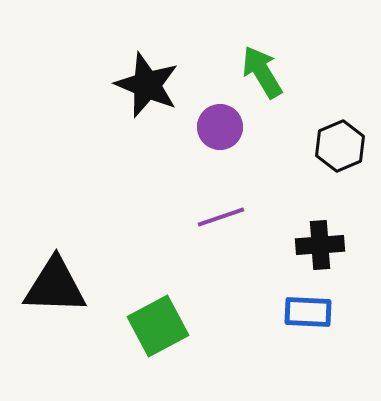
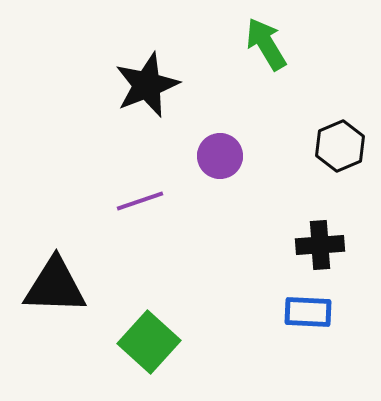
green arrow: moved 4 px right, 28 px up
black star: rotated 28 degrees clockwise
purple circle: moved 29 px down
purple line: moved 81 px left, 16 px up
green square: moved 9 px left, 16 px down; rotated 20 degrees counterclockwise
